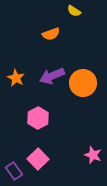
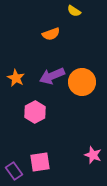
orange circle: moved 1 px left, 1 px up
pink hexagon: moved 3 px left, 6 px up
pink square: moved 2 px right, 3 px down; rotated 35 degrees clockwise
